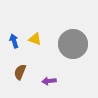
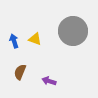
gray circle: moved 13 px up
purple arrow: rotated 24 degrees clockwise
